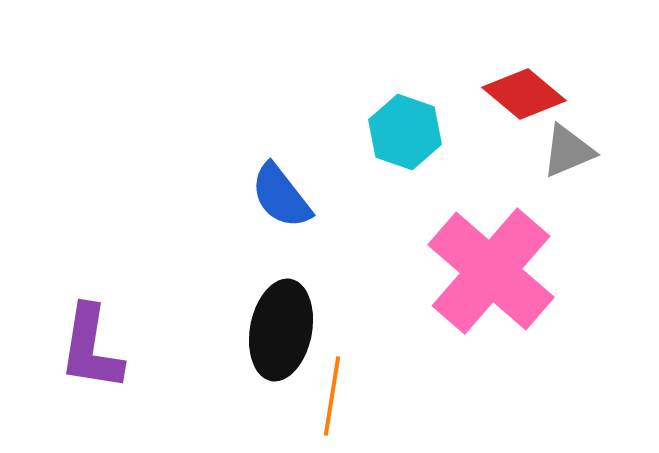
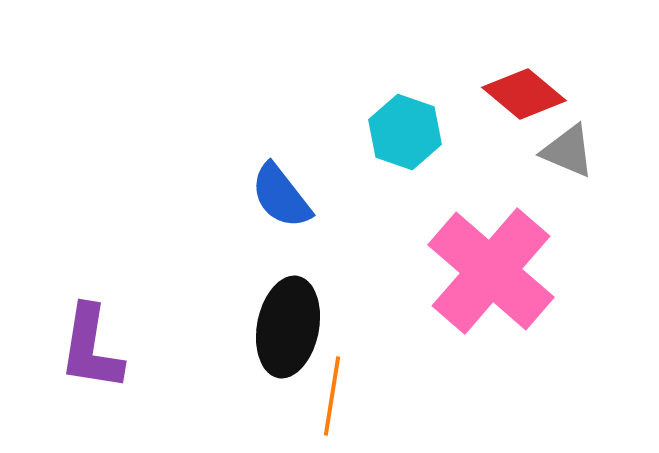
gray triangle: rotated 46 degrees clockwise
black ellipse: moved 7 px right, 3 px up
